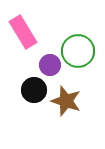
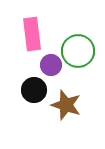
pink rectangle: moved 9 px right, 2 px down; rotated 24 degrees clockwise
purple circle: moved 1 px right
brown star: moved 4 px down
